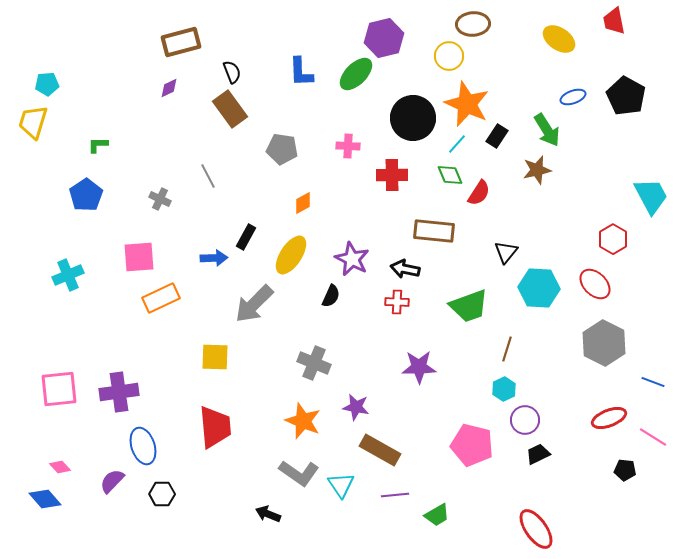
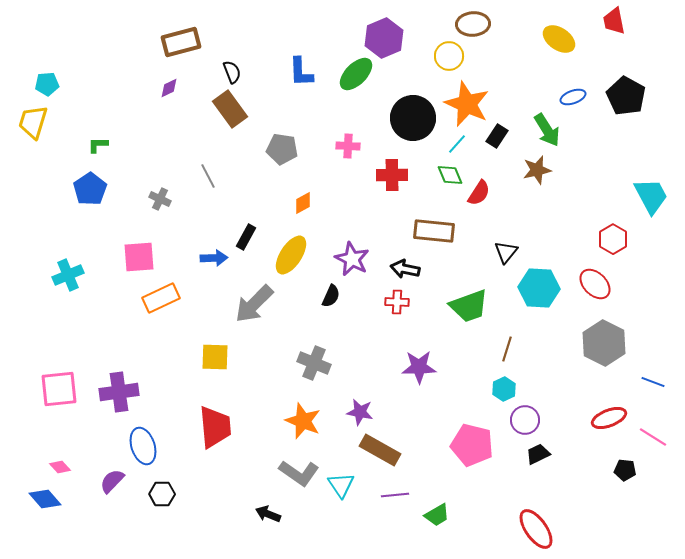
purple hexagon at (384, 38): rotated 9 degrees counterclockwise
blue pentagon at (86, 195): moved 4 px right, 6 px up
purple star at (356, 407): moved 4 px right, 5 px down
